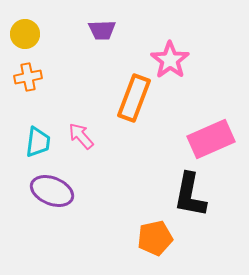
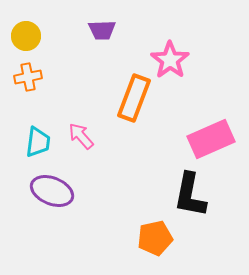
yellow circle: moved 1 px right, 2 px down
